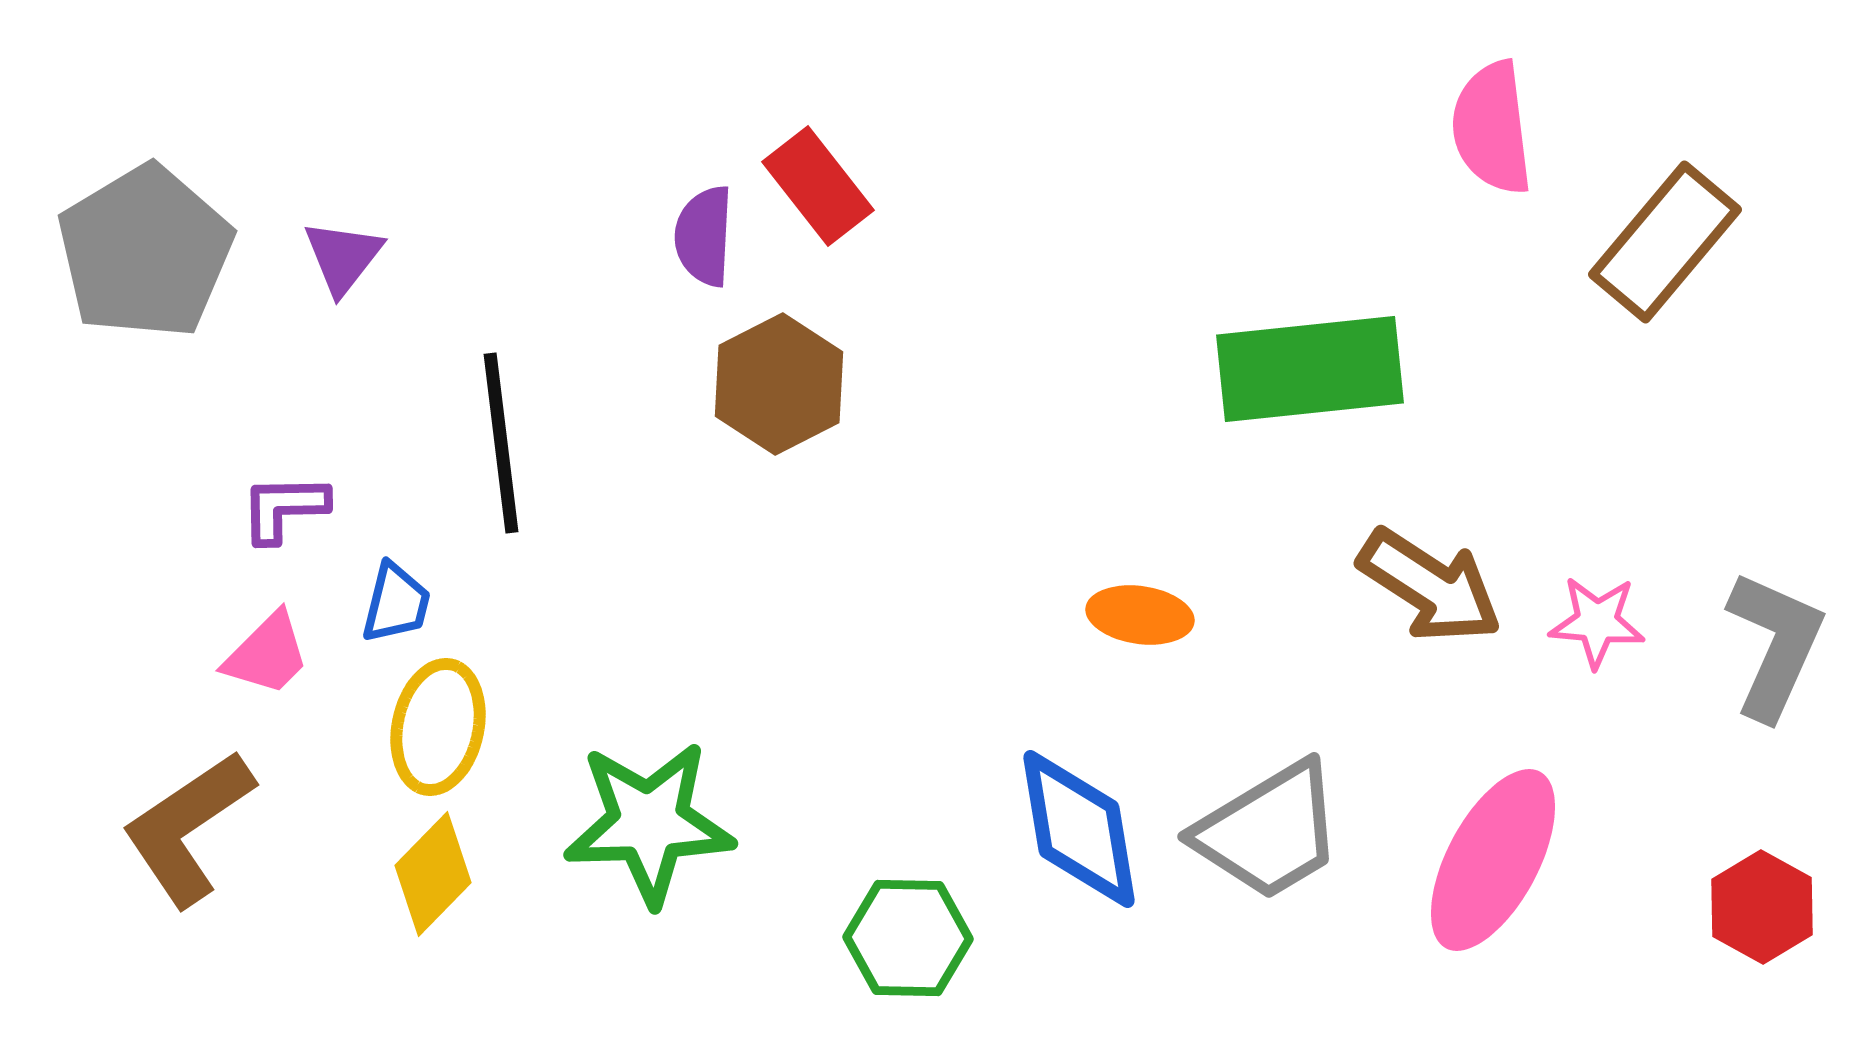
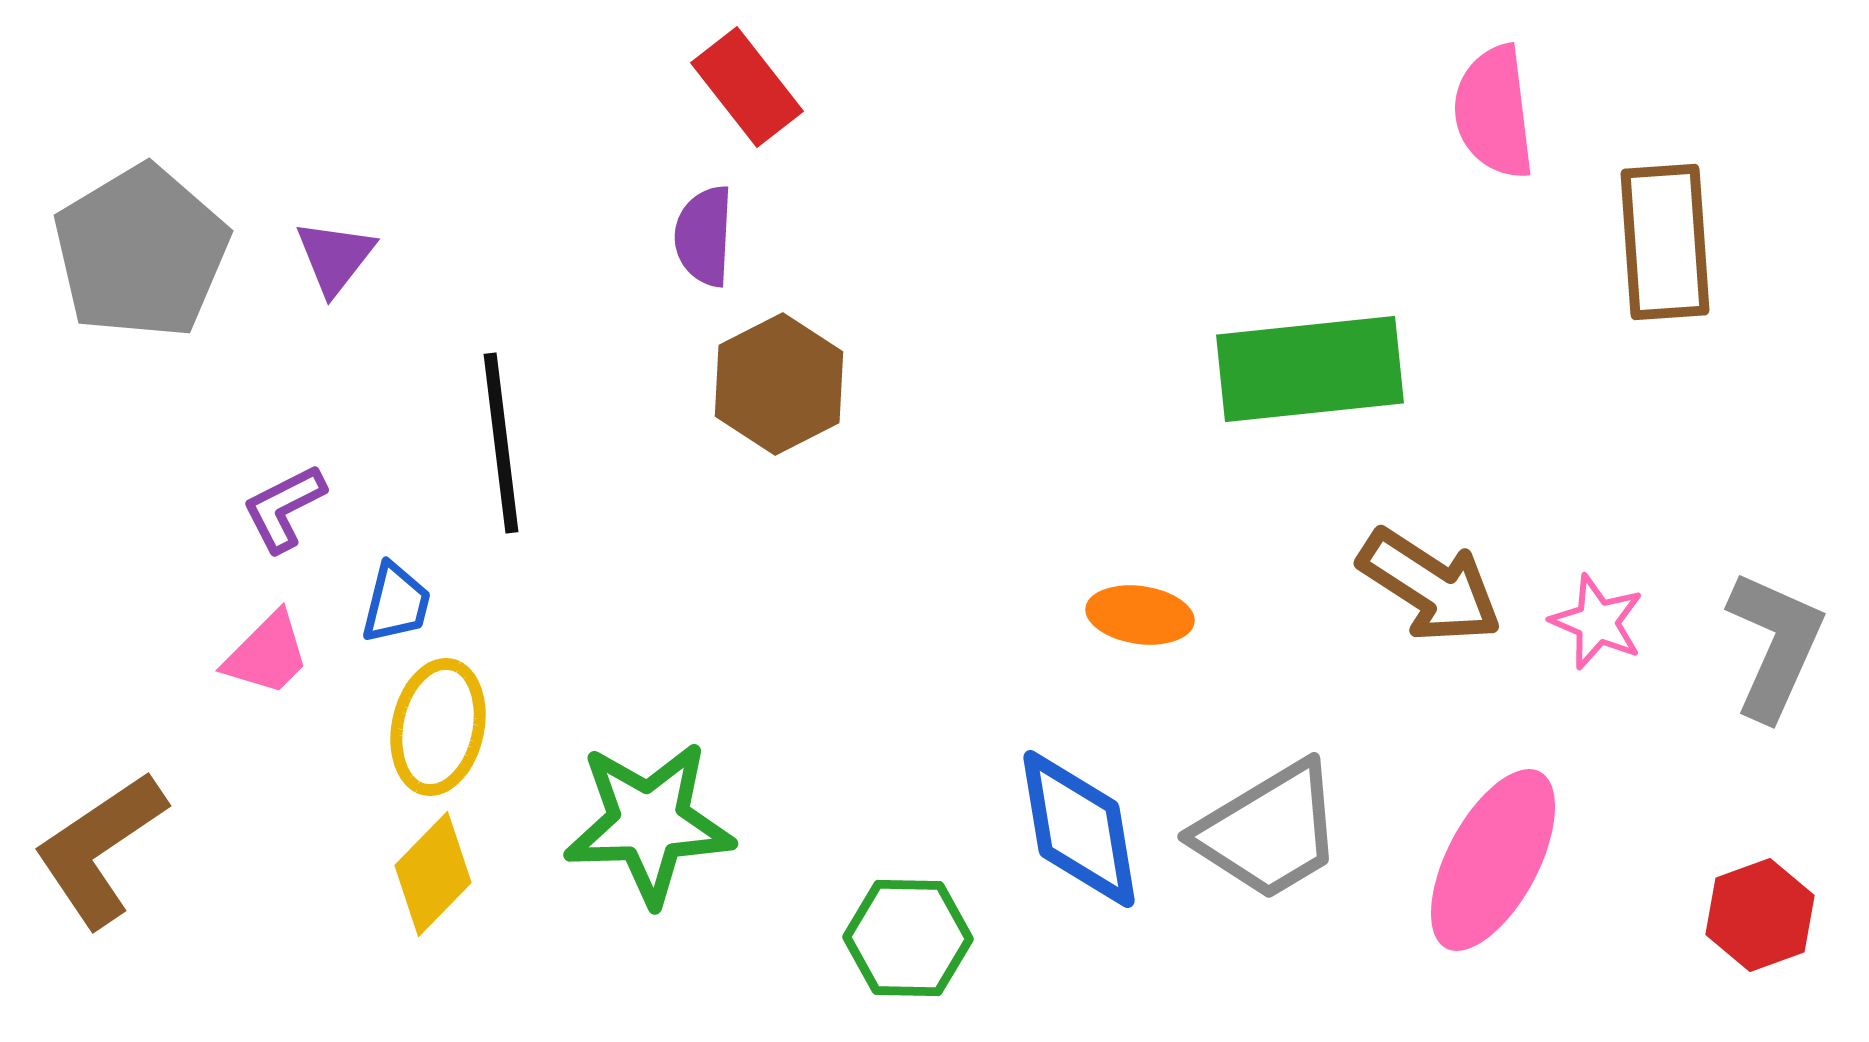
pink semicircle: moved 2 px right, 16 px up
red rectangle: moved 71 px left, 99 px up
brown rectangle: rotated 44 degrees counterclockwise
gray pentagon: moved 4 px left
purple triangle: moved 8 px left
purple L-shape: rotated 26 degrees counterclockwise
pink star: rotated 18 degrees clockwise
brown L-shape: moved 88 px left, 21 px down
red hexagon: moved 2 px left, 8 px down; rotated 11 degrees clockwise
